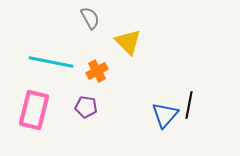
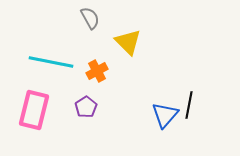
purple pentagon: rotated 30 degrees clockwise
